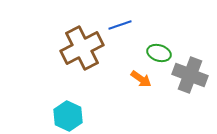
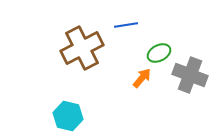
blue line: moved 6 px right; rotated 10 degrees clockwise
green ellipse: rotated 45 degrees counterclockwise
orange arrow: moved 1 px right, 1 px up; rotated 85 degrees counterclockwise
cyan hexagon: rotated 12 degrees counterclockwise
